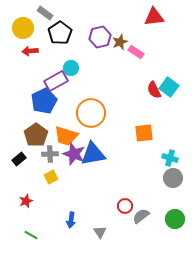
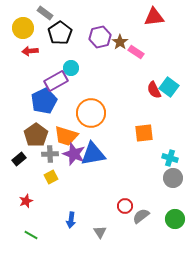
brown star: rotated 14 degrees counterclockwise
